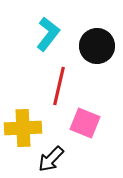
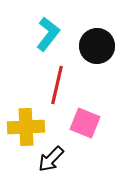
red line: moved 2 px left, 1 px up
yellow cross: moved 3 px right, 1 px up
